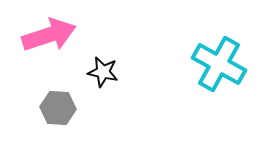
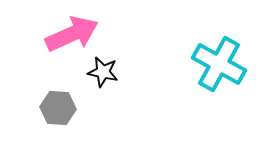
pink arrow: moved 23 px right, 1 px up; rotated 6 degrees counterclockwise
